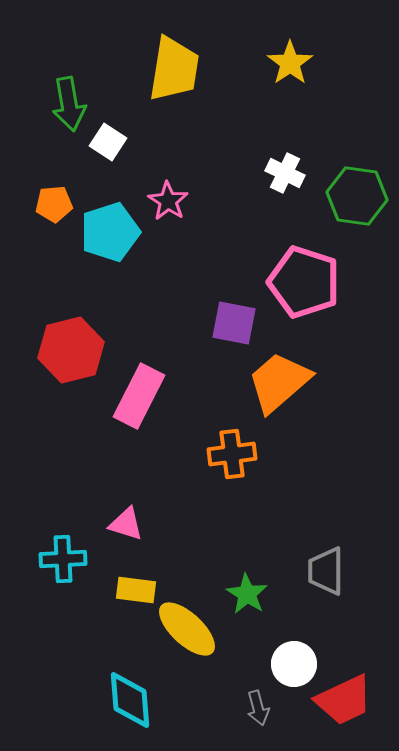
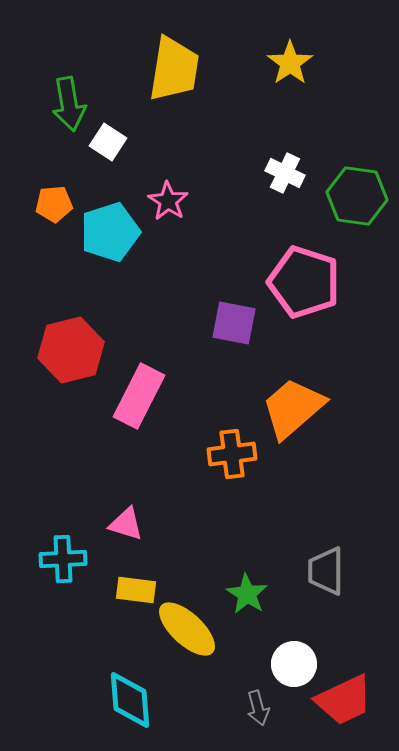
orange trapezoid: moved 14 px right, 26 px down
